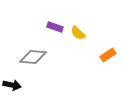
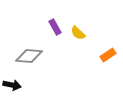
purple rectangle: rotated 42 degrees clockwise
gray diamond: moved 4 px left, 1 px up
